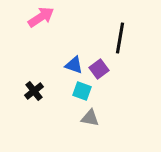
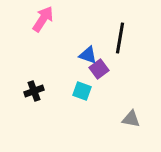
pink arrow: moved 2 px right, 2 px down; rotated 24 degrees counterclockwise
blue triangle: moved 14 px right, 10 px up
black cross: rotated 18 degrees clockwise
gray triangle: moved 41 px right, 1 px down
